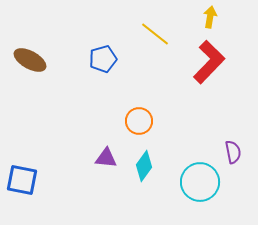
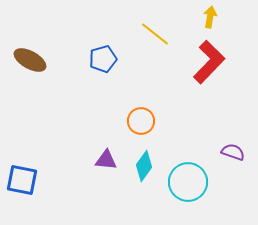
orange circle: moved 2 px right
purple semicircle: rotated 60 degrees counterclockwise
purple triangle: moved 2 px down
cyan circle: moved 12 px left
